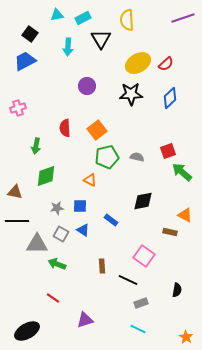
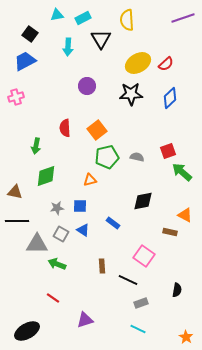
pink cross at (18, 108): moved 2 px left, 11 px up
orange triangle at (90, 180): rotated 40 degrees counterclockwise
blue rectangle at (111, 220): moved 2 px right, 3 px down
